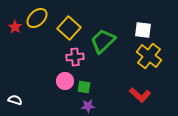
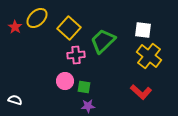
pink cross: moved 1 px right, 2 px up
red L-shape: moved 1 px right, 3 px up
